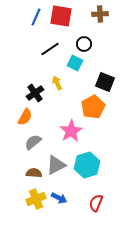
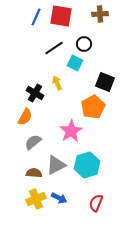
black line: moved 4 px right, 1 px up
black cross: rotated 24 degrees counterclockwise
